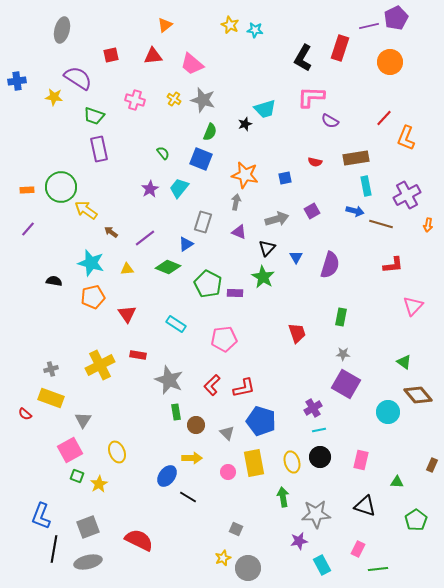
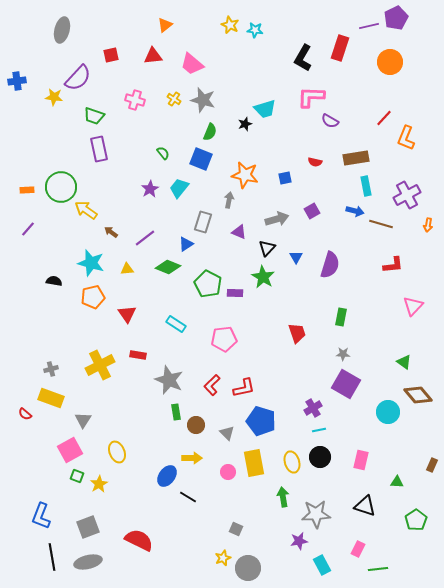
purple semicircle at (78, 78): rotated 100 degrees clockwise
gray arrow at (236, 202): moved 7 px left, 2 px up
black line at (54, 549): moved 2 px left, 8 px down; rotated 20 degrees counterclockwise
